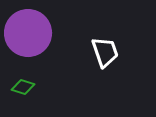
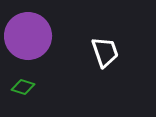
purple circle: moved 3 px down
